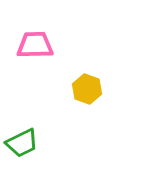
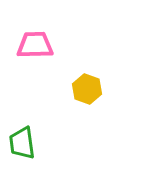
green trapezoid: rotated 108 degrees clockwise
